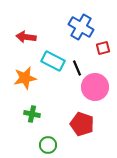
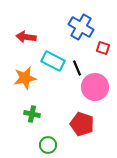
red square: rotated 32 degrees clockwise
